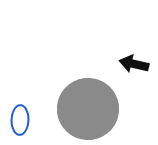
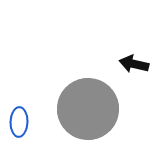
blue ellipse: moved 1 px left, 2 px down
